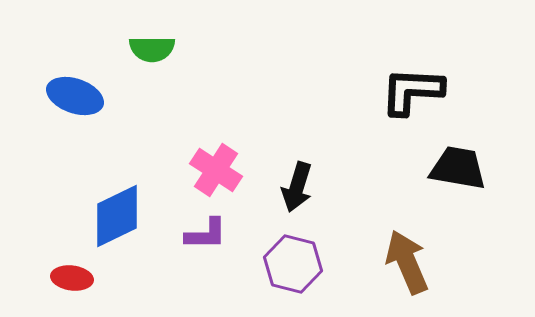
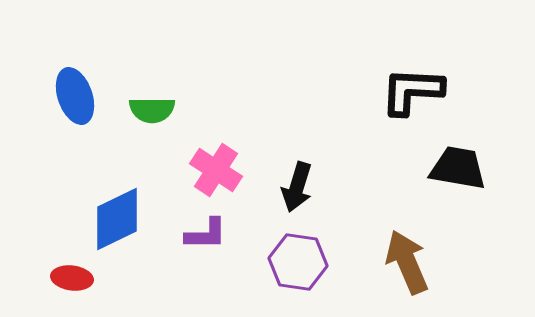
green semicircle: moved 61 px down
blue ellipse: rotated 52 degrees clockwise
blue diamond: moved 3 px down
purple hexagon: moved 5 px right, 2 px up; rotated 6 degrees counterclockwise
